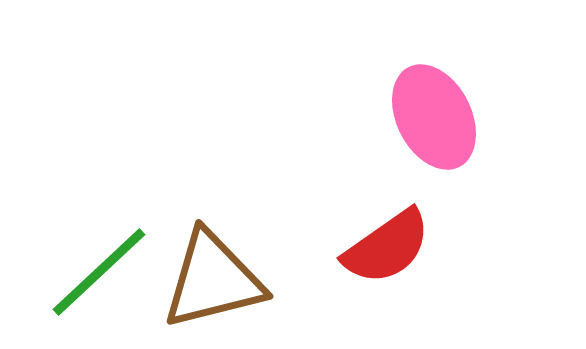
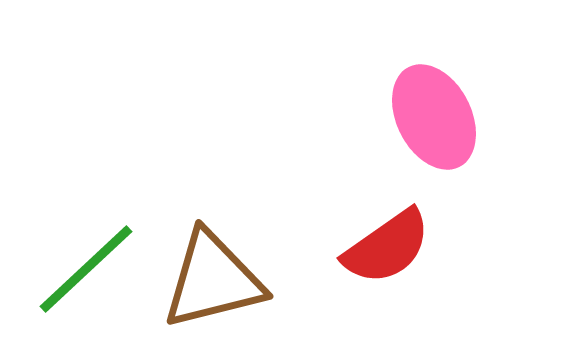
green line: moved 13 px left, 3 px up
